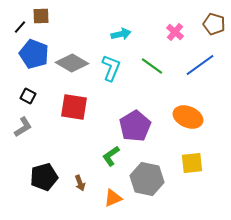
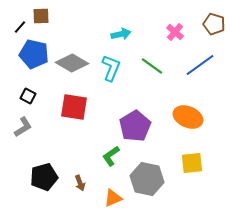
blue pentagon: rotated 8 degrees counterclockwise
